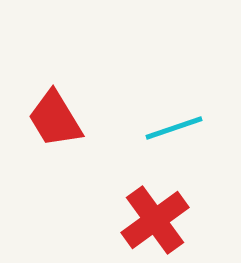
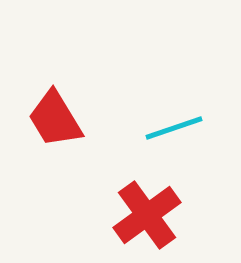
red cross: moved 8 px left, 5 px up
